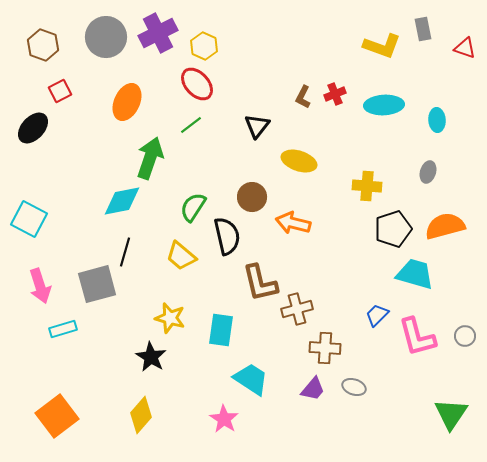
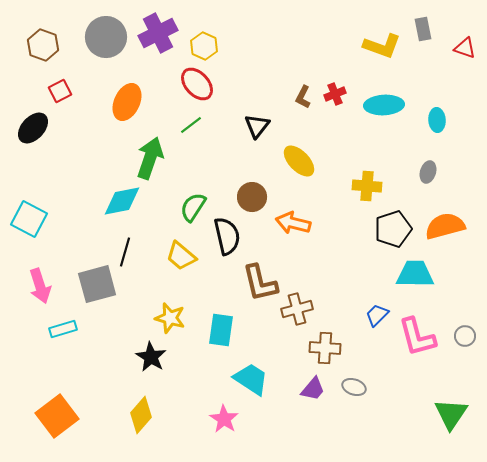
yellow ellipse at (299, 161): rotated 28 degrees clockwise
cyan trapezoid at (415, 274): rotated 15 degrees counterclockwise
